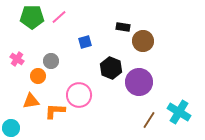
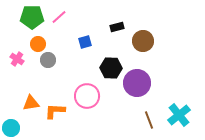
black rectangle: moved 6 px left; rotated 24 degrees counterclockwise
gray circle: moved 3 px left, 1 px up
black hexagon: rotated 20 degrees counterclockwise
orange circle: moved 32 px up
purple circle: moved 2 px left, 1 px down
pink circle: moved 8 px right, 1 px down
orange triangle: moved 2 px down
cyan cross: moved 3 px down; rotated 20 degrees clockwise
brown line: rotated 54 degrees counterclockwise
